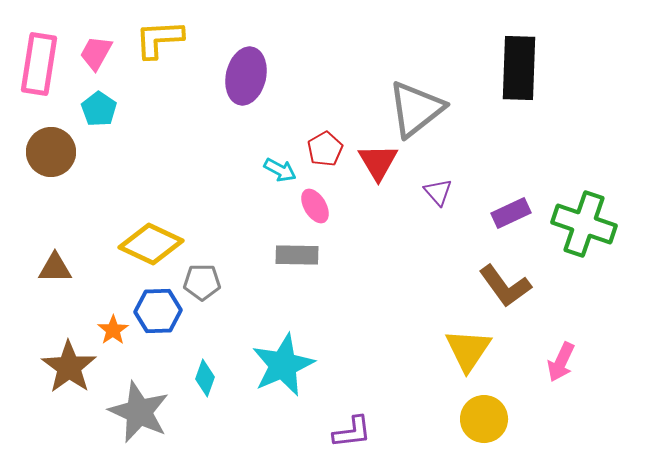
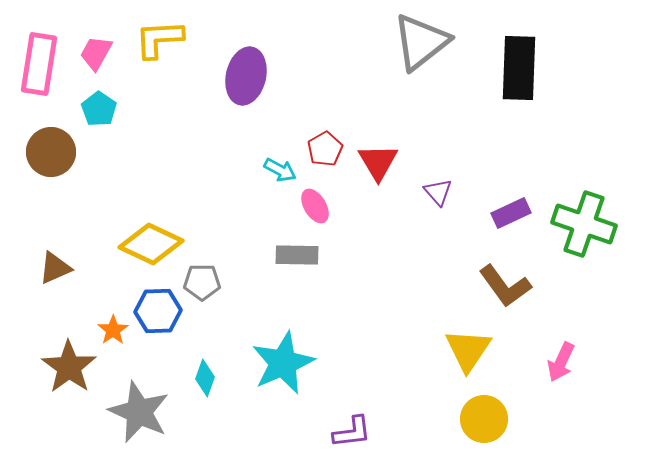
gray triangle: moved 5 px right, 67 px up
brown triangle: rotated 24 degrees counterclockwise
cyan star: moved 2 px up
